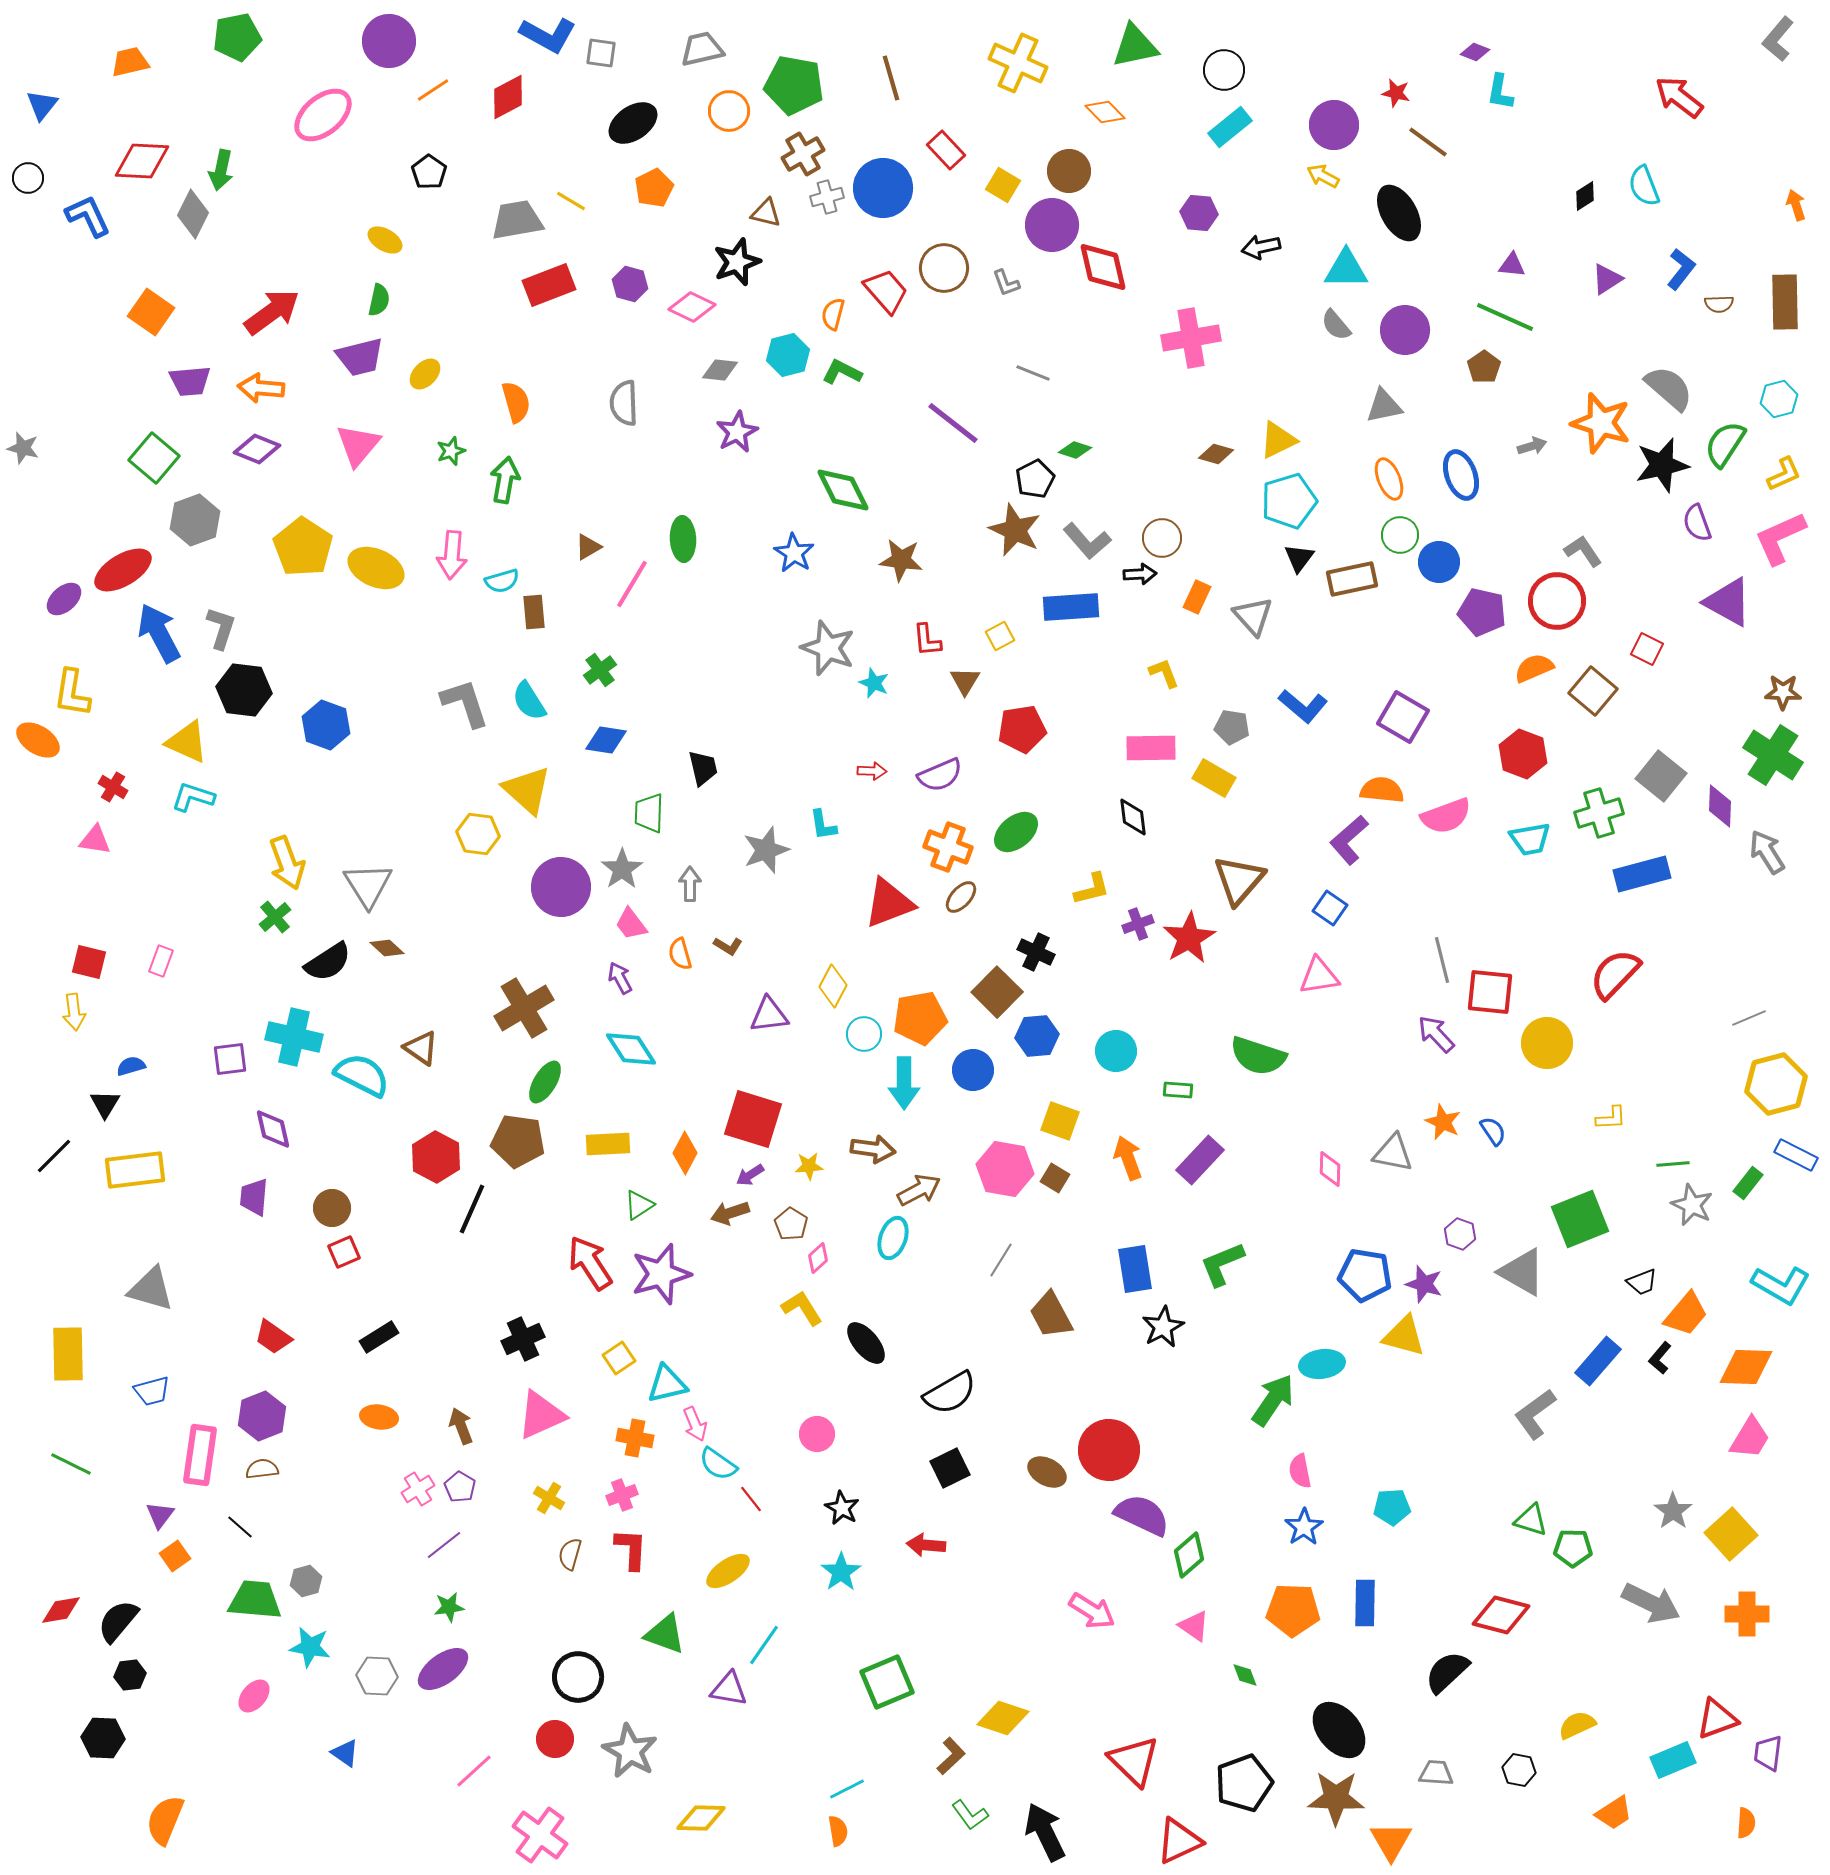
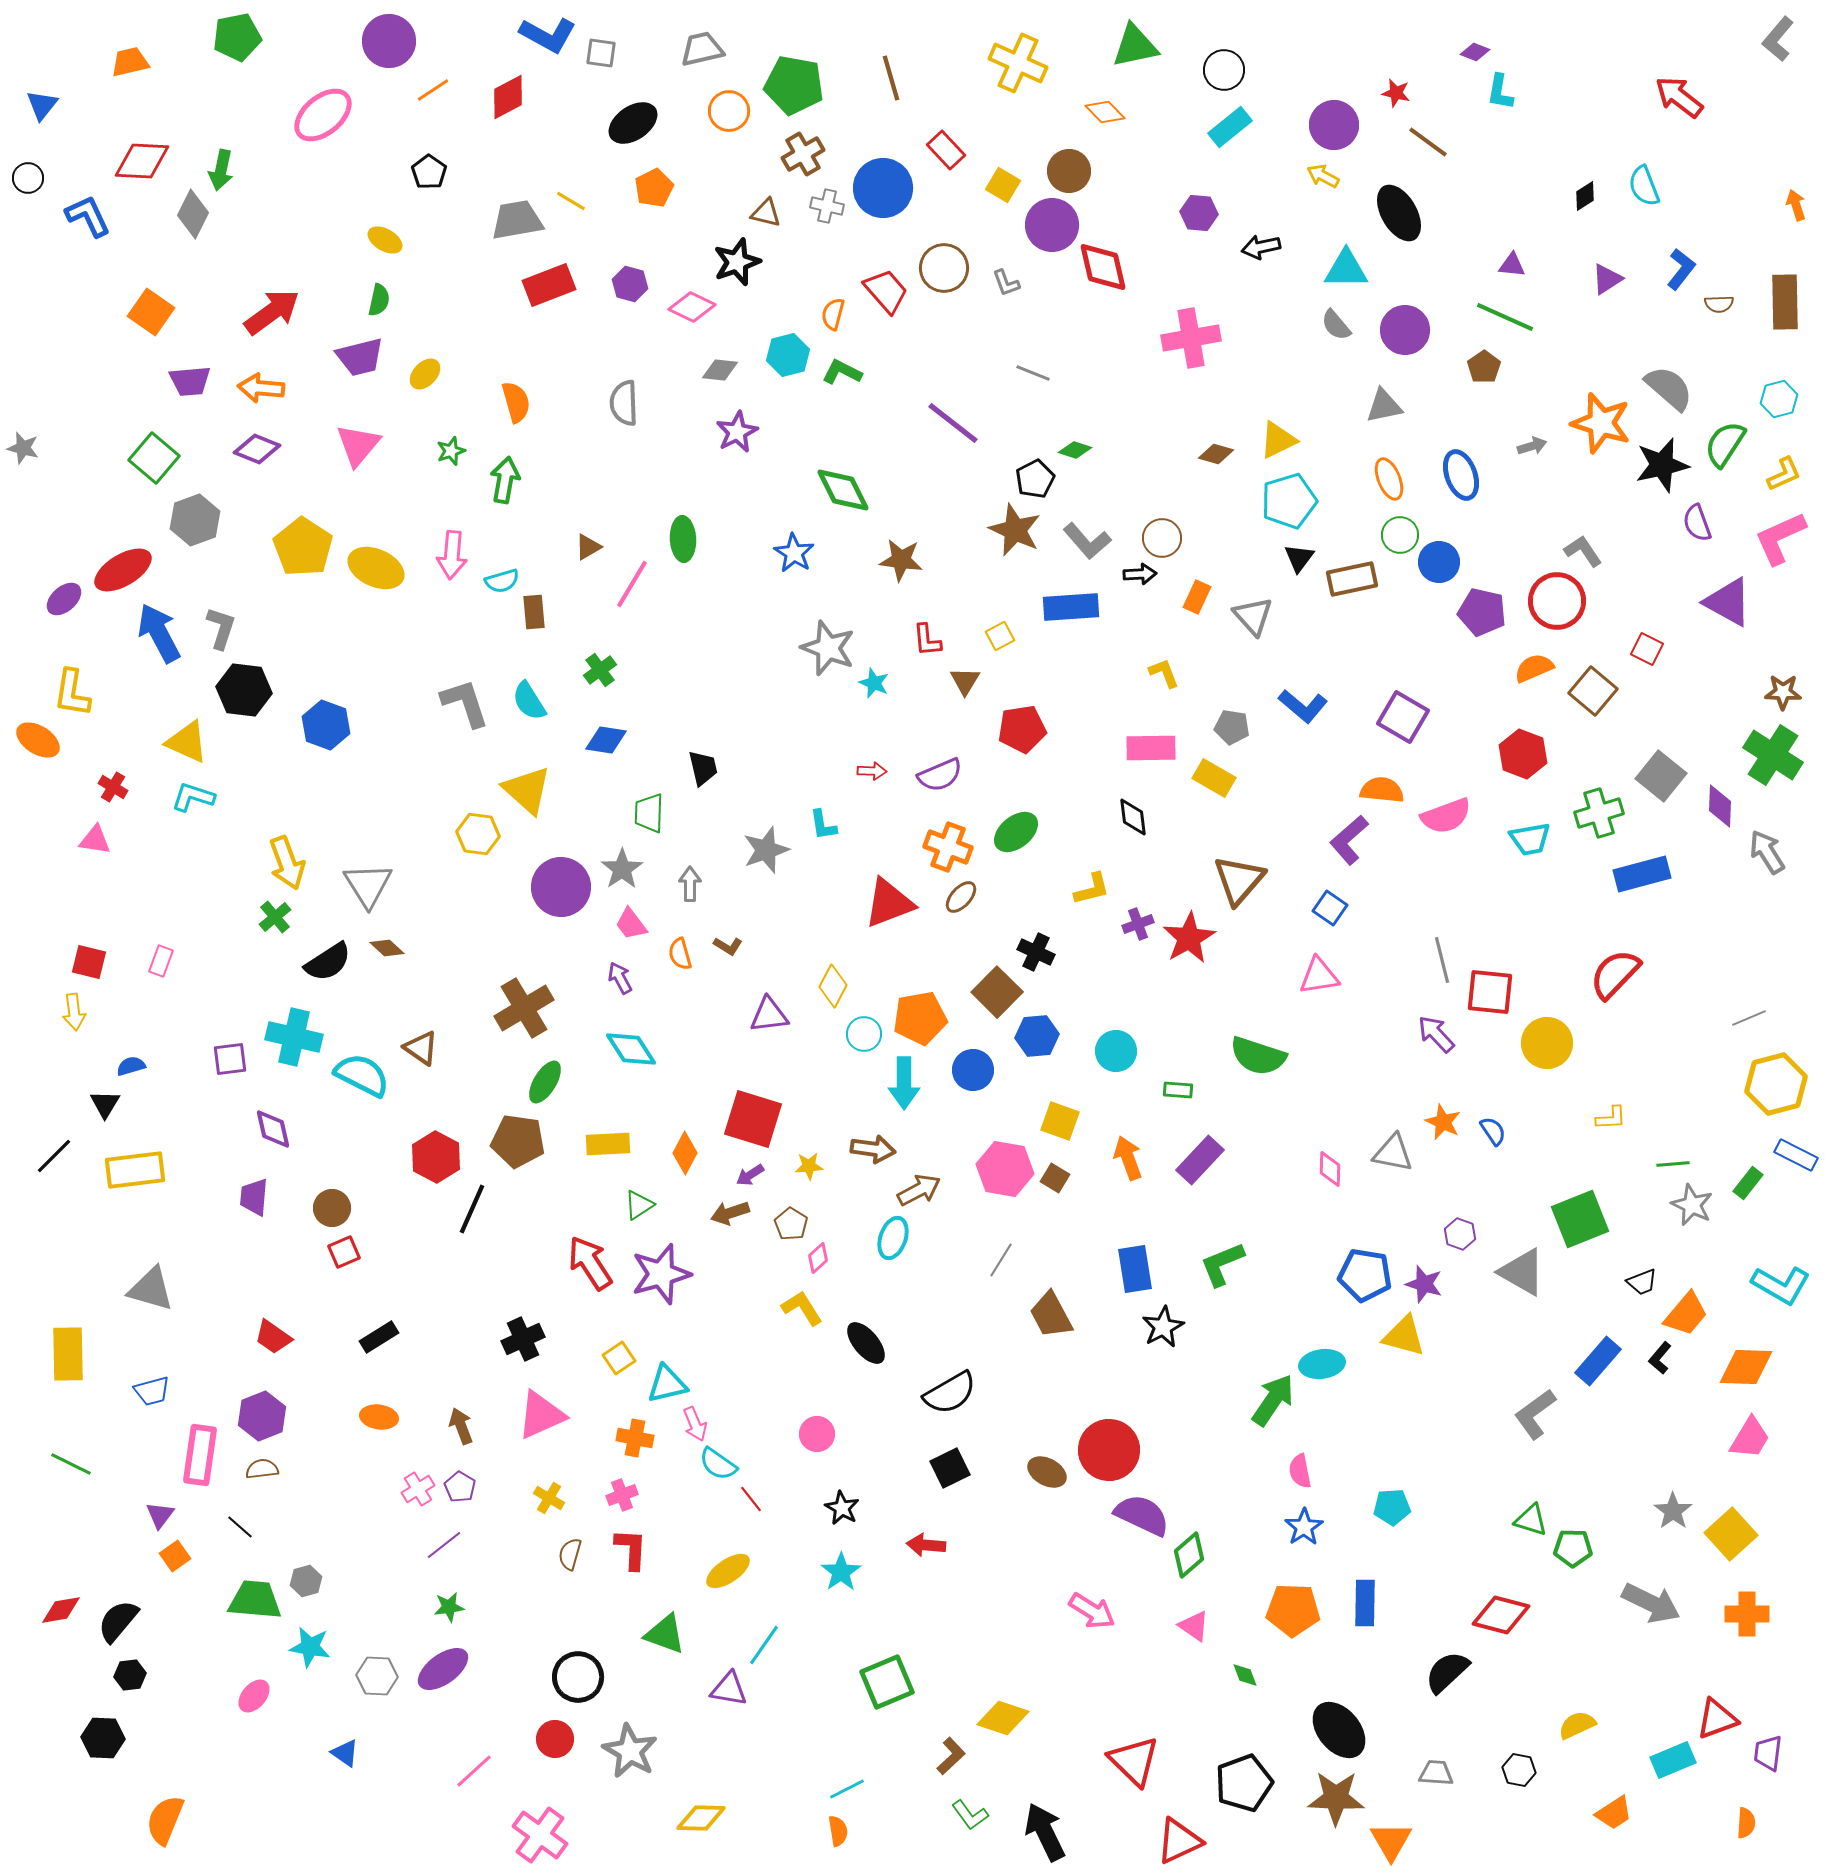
gray cross at (827, 197): moved 9 px down; rotated 28 degrees clockwise
